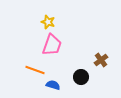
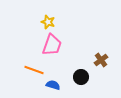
orange line: moved 1 px left
